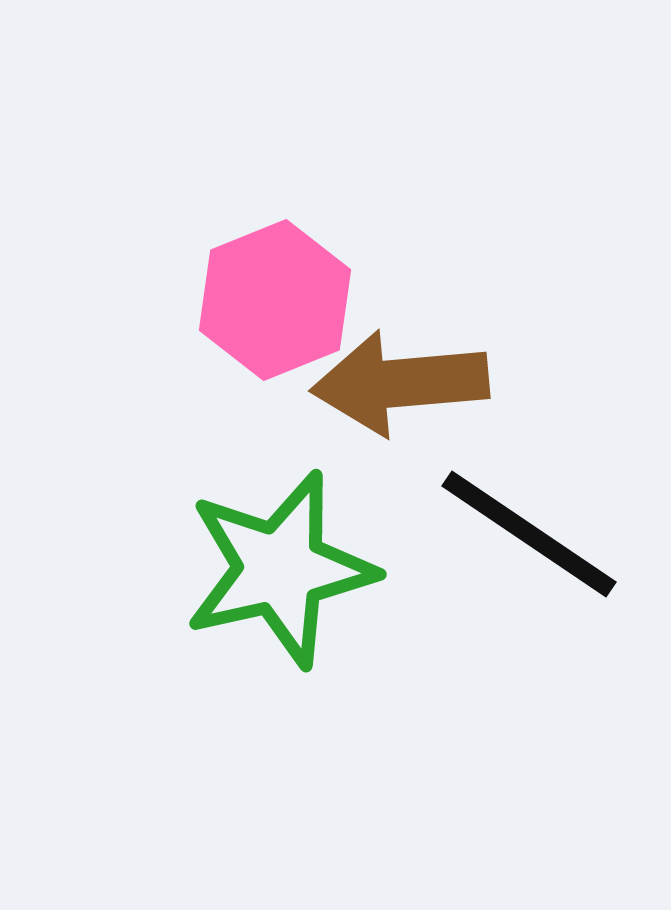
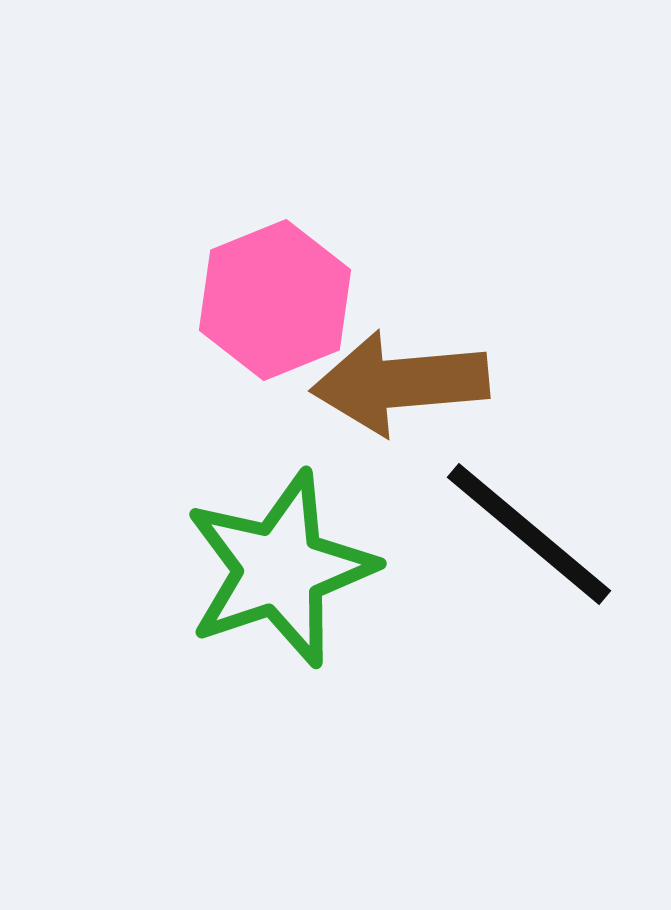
black line: rotated 6 degrees clockwise
green star: rotated 6 degrees counterclockwise
